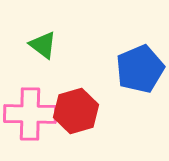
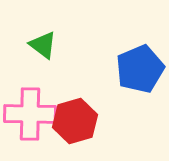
red hexagon: moved 1 px left, 10 px down
